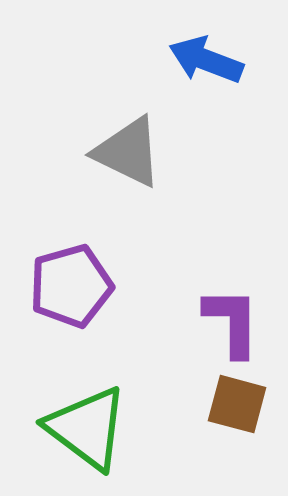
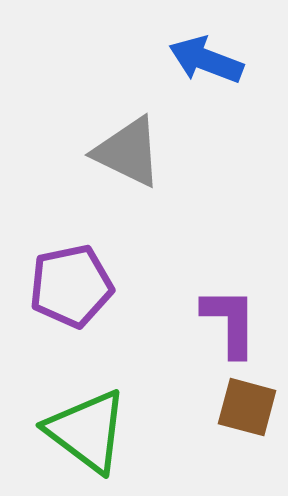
purple pentagon: rotated 4 degrees clockwise
purple L-shape: moved 2 px left
brown square: moved 10 px right, 3 px down
green triangle: moved 3 px down
